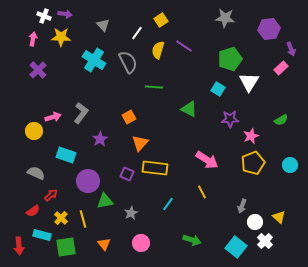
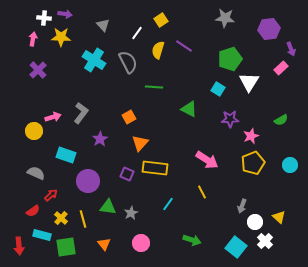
white cross at (44, 16): moved 2 px down; rotated 16 degrees counterclockwise
green triangle at (105, 201): moved 3 px right, 6 px down; rotated 18 degrees clockwise
